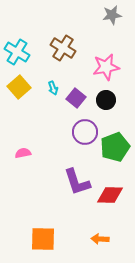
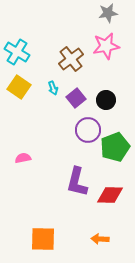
gray star: moved 4 px left, 2 px up
brown cross: moved 8 px right, 11 px down; rotated 20 degrees clockwise
pink star: moved 21 px up
yellow square: rotated 15 degrees counterclockwise
purple square: rotated 12 degrees clockwise
purple circle: moved 3 px right, 2 px up
pink semicircle: moved 5 px down
purple L-shape: rotated 32 degrees clockwise
